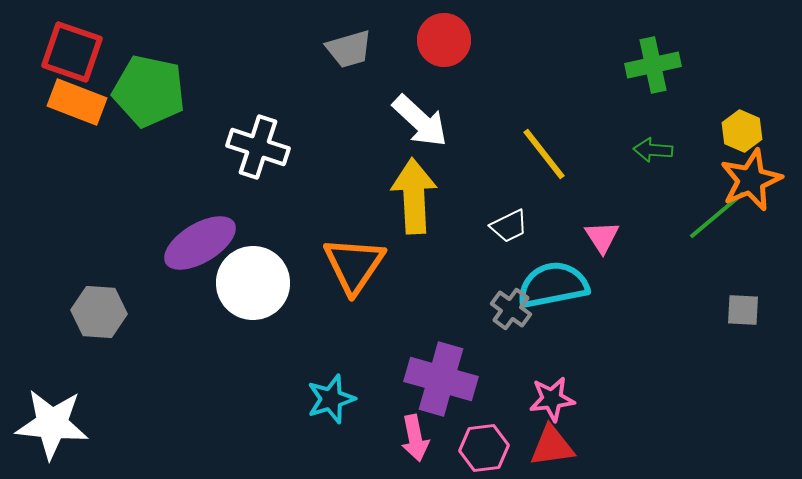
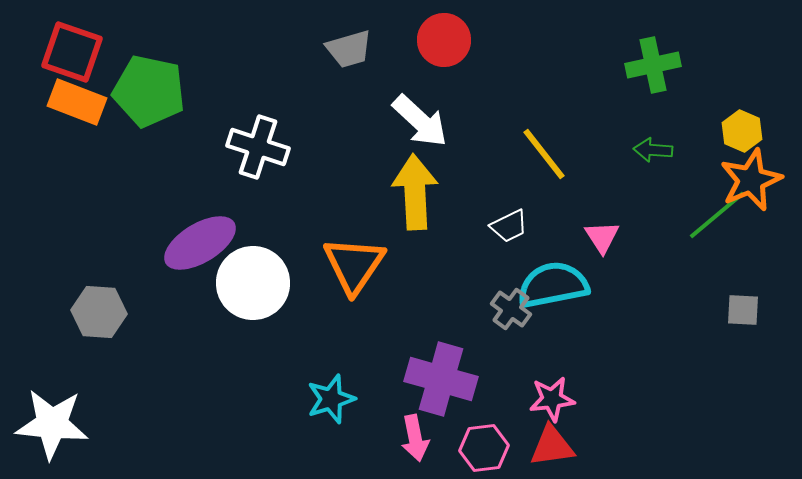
yellow arrow: moved 1 px right, 4 px up
